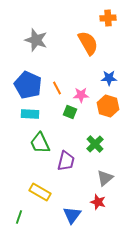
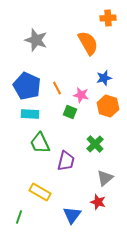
blue star: moved 5 px left; rotated 14 degrees counterclockwise
blue pentagon: moved 1 px left, 1 px down
pink star: rotated 14 degrees clockwise
